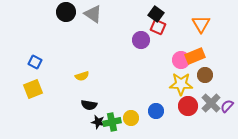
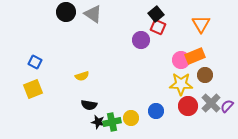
black square: rotated 14 degrees clockwise
